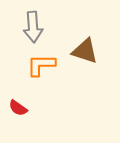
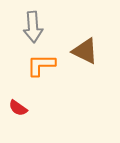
brown triangle: rotated 8 degrees clockwise
